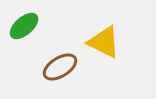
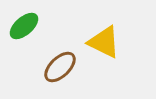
brown ellipse: rotated 12 degrees counterclockwise
